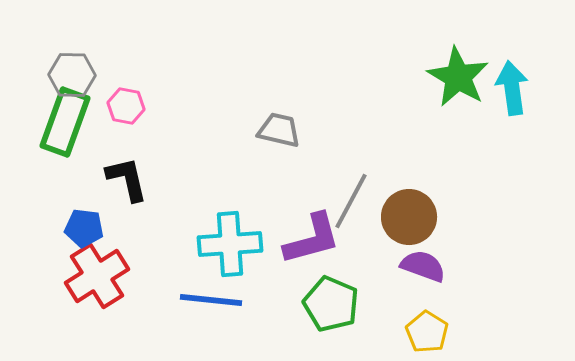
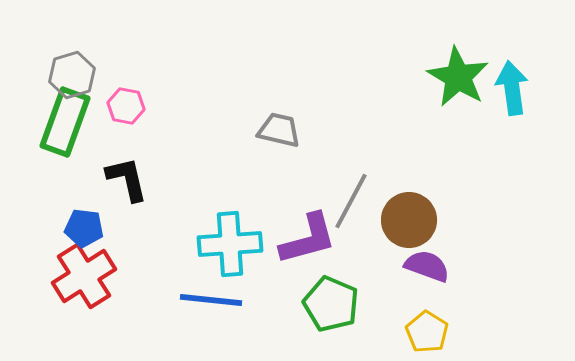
gray hexagon: rotated 18 degrees counterclockwise
brown circle: moved 3 px down
purple L-shape: moved 4 px left
purple semicircle: moved 4 px right
red cross: moved 13 px left
